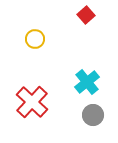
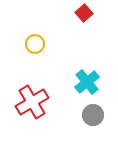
red square: moved 2 px left, 2 px up
yellow circle: moved 5 px down
red cross: rotated 16 degrees clockwise
